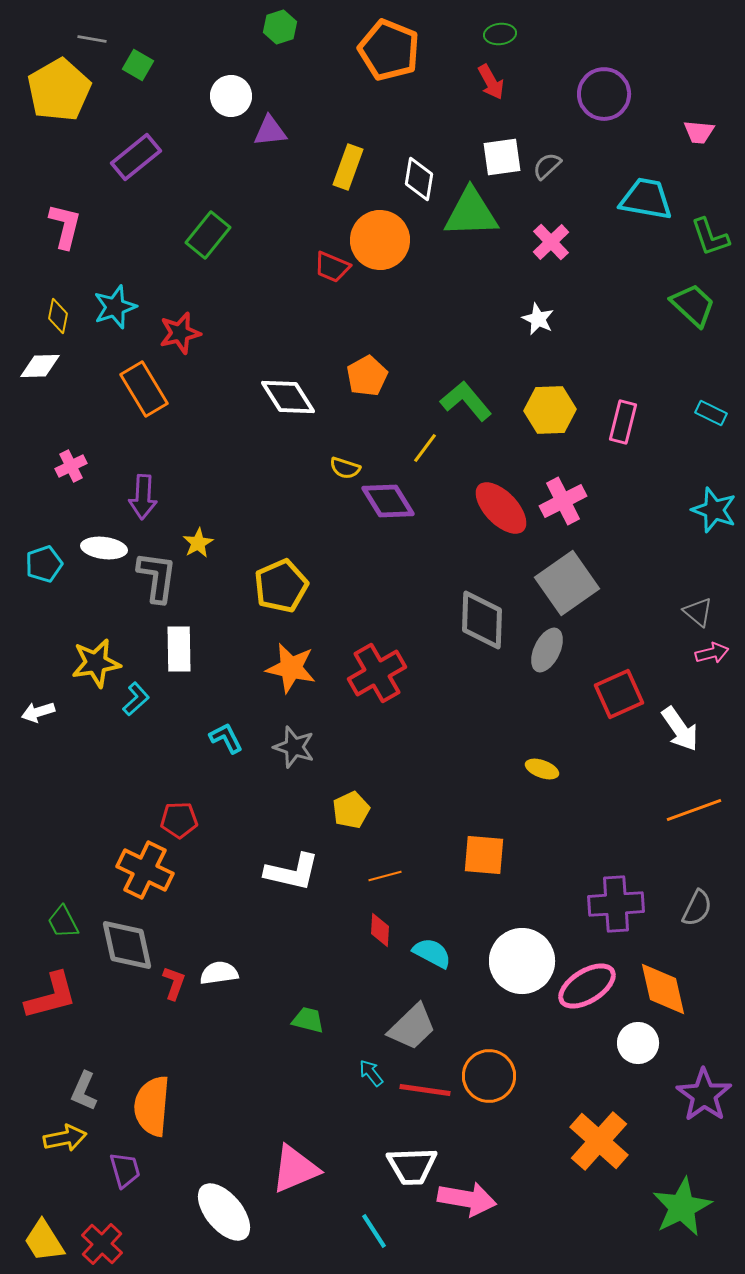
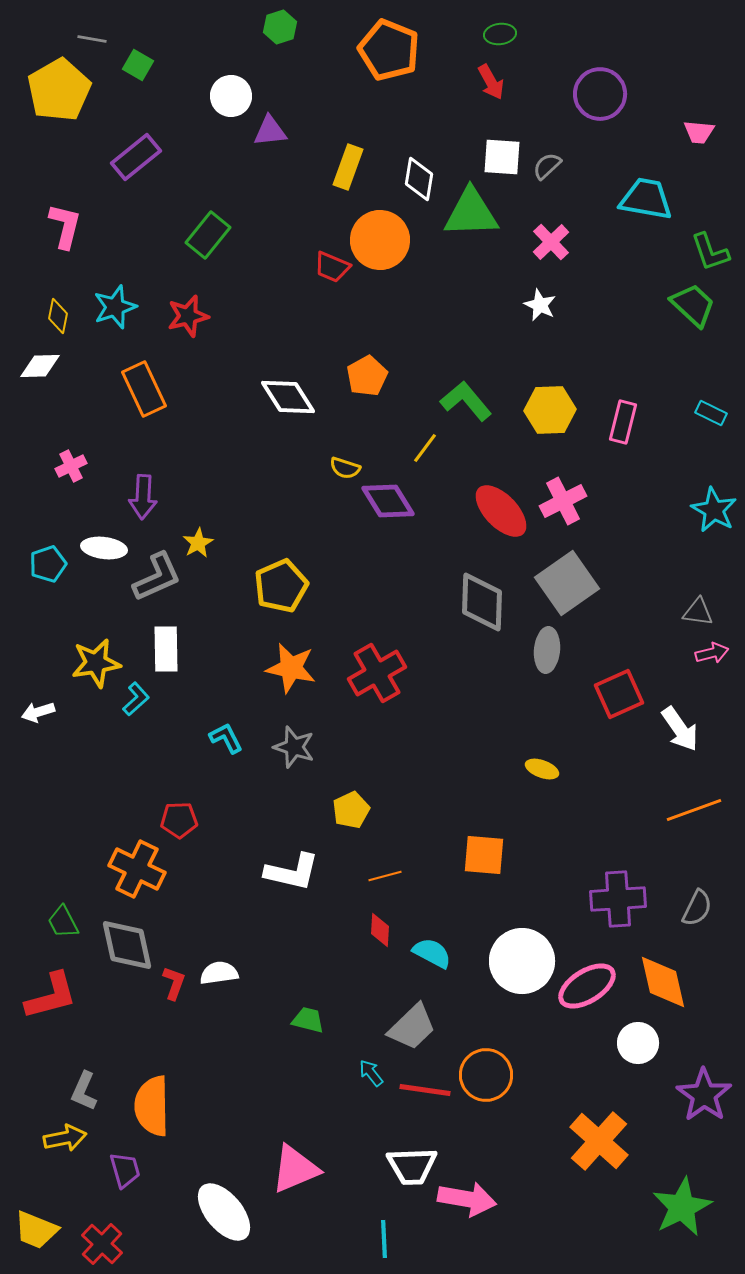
purple circle at (604, 94): moved 4 px left
white square at (502, 157): rotated 12 degrees clockwise
green L-shape at (710, 237): moved 15 px down
white star at (538, 319): moved 2 px right, 14 px up
red star at (180, 333): moved 8 px right, 17 px up
orange rectangle at (144, 389): rotated 6 degrees clockwise
red ellipse at (501, 508): moved 3 px down
cyan star at (714, 510): rotated 9 degrees clockwise
cyan pentagon at (44, 564): moved 4 px right
gray L-shape at (157, 577): rotated 58 degrees clockwise
gray triangle at (698, 612): rotated 32 degrees counterclockwise
gray diamond at (482, 620): moved 18 px up
white rectangle at (179, 649): moved 13 px left
gray ellipse at (547, 650): rotated 21 degrees counterclockwise
orange cross at (145, 870): moved 8 px left, 1 px up
purple cross at (616, 904): moved 2 px right, 5 px up
orange diamond at (663, 989): moved 7 px up
orange circle at (489, 1076): moved 3 px left, 1 px up
orange semicircle at (152, 1106): rotated 6 degrees counterclockwise
cyan line at (374, 1231): moved 10 px right, 8 px down; rotated 30 degrees clockwise
yellow trapezoid at (44, 1241): moved 8 px left, 11 px up; rotated 36 degrees counterclockwise
